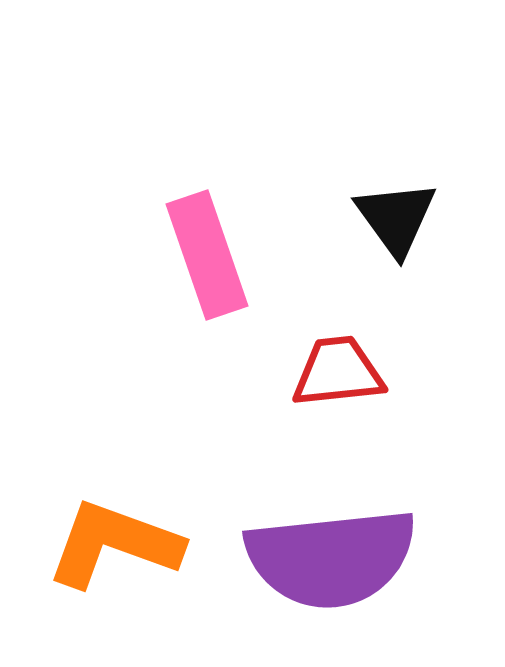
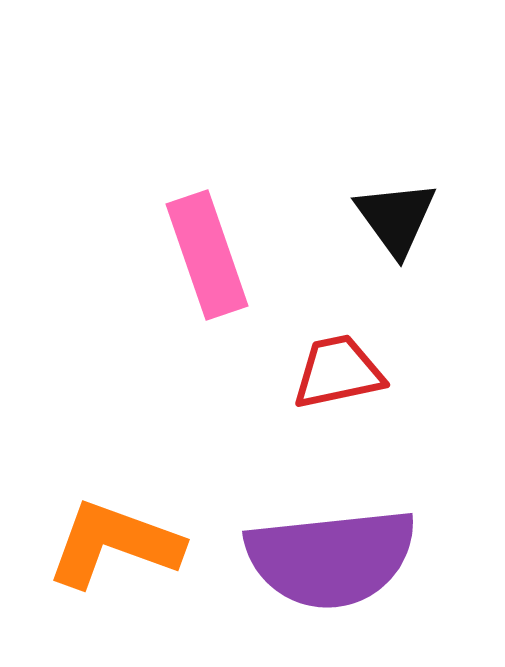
red trapezoid: rotated 6 degrees counterclockwise
